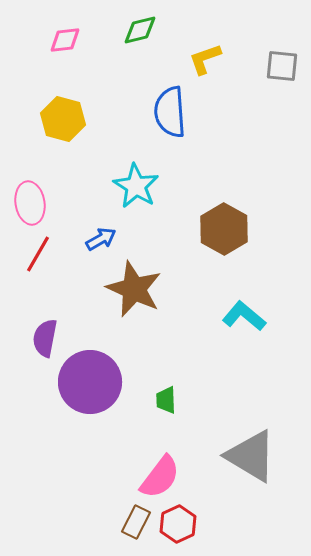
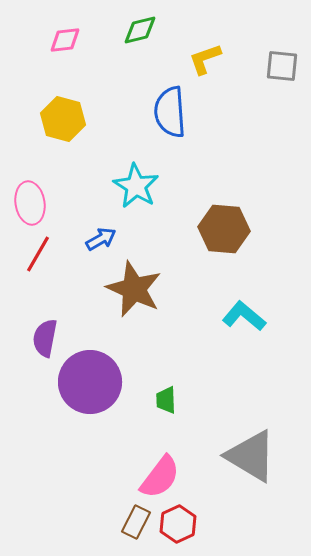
brown hexagon: rotated 24 degrees counterclockwise
